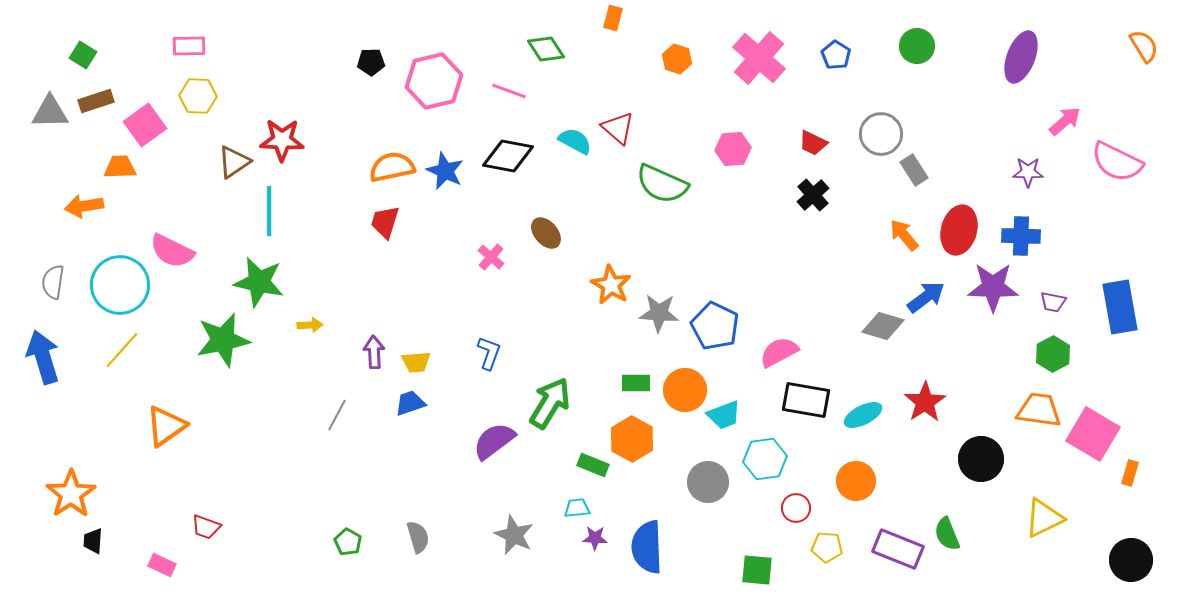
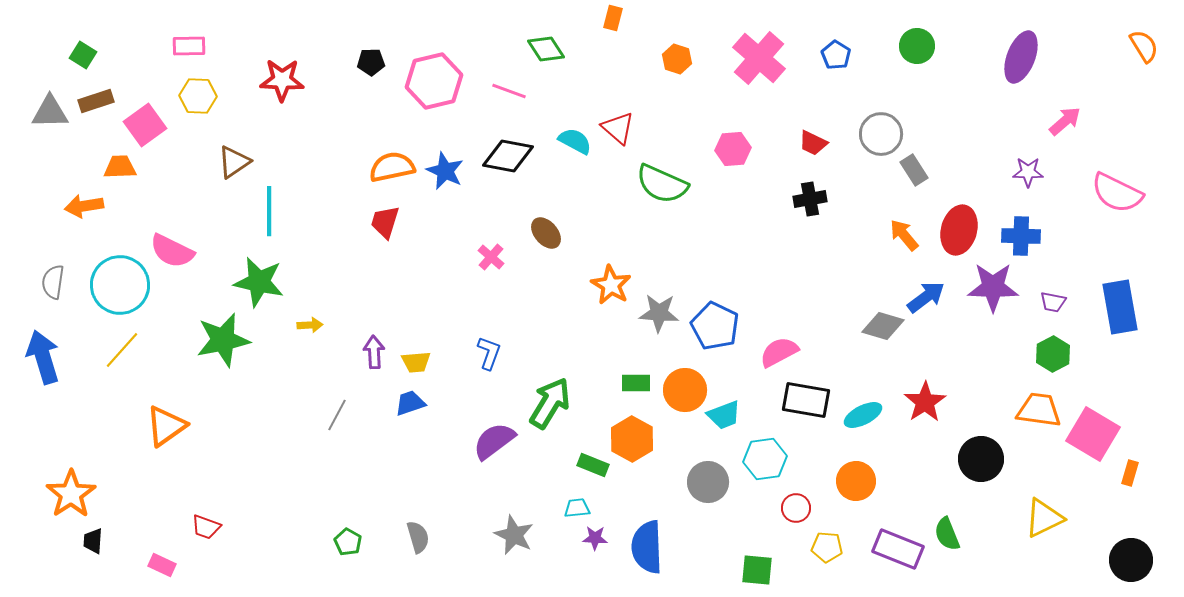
red star at (282, 140): moved 60 px up
pink semicircle at (1117, 162): moved 31 px down
black cross at (813, 195): moved 3 px left, 4 px down; rotated 32 degrees clockwise
